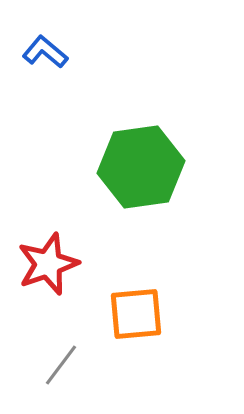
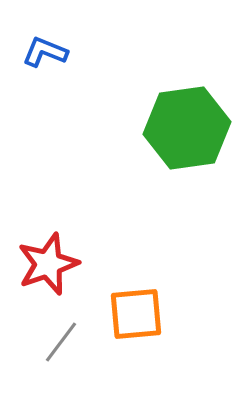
blue L-shape: rotated 18 degrees counterclockwise
green hexagon: moved 46 px right, 39 px up
gray line: moved 23 px up
